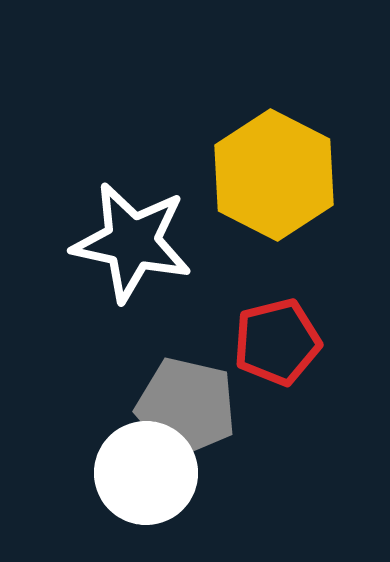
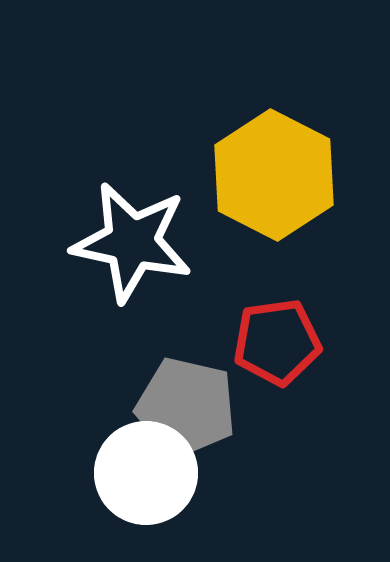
red pentagon: rotated 6 degrees clockwise
